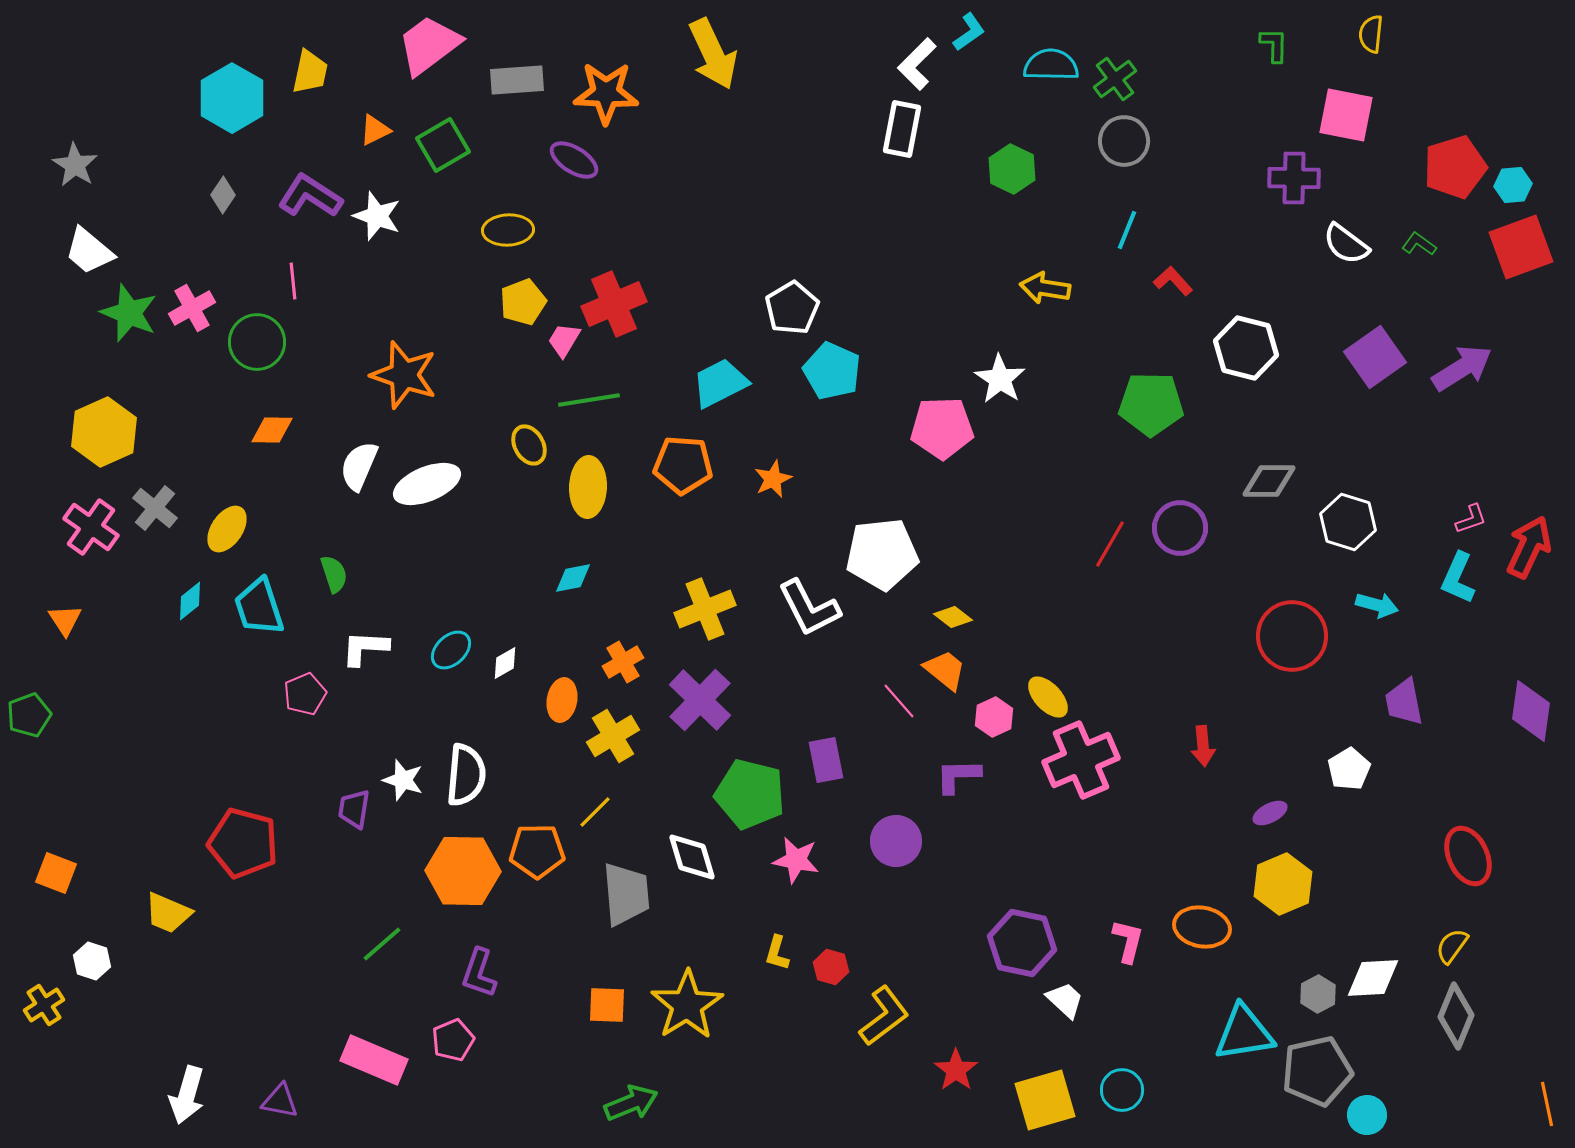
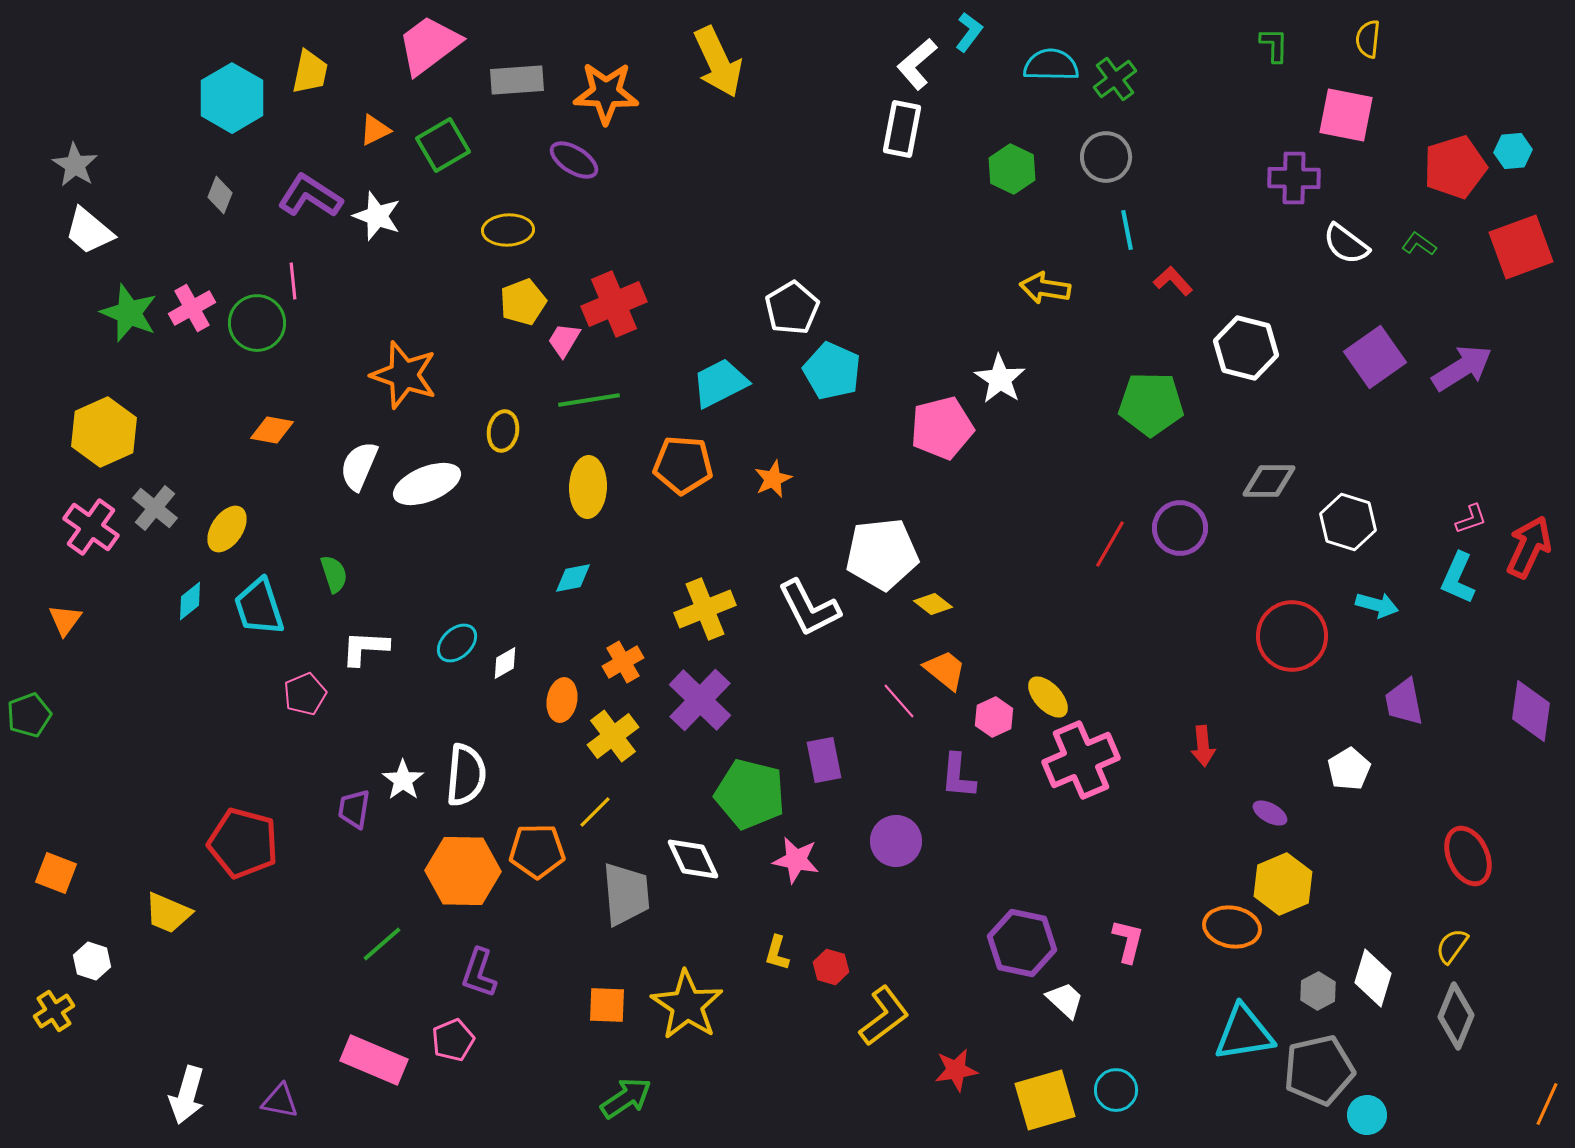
cyan L-shape at (969, 32): rotated 18 degrees counterclockwise
yellow semicircle at (1371, 34): moved 3 px left, 5 px down
yellow arrow at (713, 54): moved 5 px right, 8 px down
white L-shape at (917, 64): rotated 4 degrees clockwise
gray circle at (1124, 141): moved 18 px left, 16 px down
cyan hexagon at (1513, 185): moved 34 px up
gray diamond at (223, 195): moved 3 px left; rotated 12 degrees counterclockwise
cyan line at (1127, 230): rotated 33 degrees counterclockwise
white trapezoid at (89, 251): moved 20 px up
green circle at (257, 342): moved 19 px up
pink pentagon at (942, 428): rotated 12 degrees counterclockwise
orange diamond at (272, 430): rotated 9 degrees clockwise
yellow ellipse at (529, 445): moved 26 px left, 14 px up; rotated 39 degrees clockwise
yellow diamond at (953, 617): moved 20 px left, 13 px up
orange triangle at (65, 620): rotated 9 degrees clockwise
cyan ellipse at (451, 650): moved 6 px right, 7 px up
yellow cross at (613, 736): rotated 6 degrees counterclockwise
purple rectangle at (826, 760): moved 2 px left
purple L-shape at (958, 776): rotated 84 degrees counterclockwise
white star at (403, 780): rotated 18 degrees clockwise
purple ellipse at (1270, 813): rotated 56 degrees clockwise
white diamond at (692, 857): moved 1 px right, 2 px down; rotated 8 degrees counterclockwise
orange ellipse at (1202, 927): moved 30 px right
white diamond at (1373, 978): rotated 70 degrees counterclockwise
gray hexagon at (1318, 994): moved 3 px up
yellow cross at (44, 1005): moved 10 px right, 6 px down
yellow star at (687, 1005): rotated 6 degrees counterclockwise
red star at (956, 1070): rotated 27 degrees clockwise
gray pentagon at (1317, 1071): moved 2 px right, 1 px up
cyan circle at (1122, 1090): moved 6 px left
green arrow at (631, 1103): moved 5 px left, 5 px up; rotated 12 degrees counterclockwise
orange line at (1547, 1104): rotated 36 degrees clockwise
